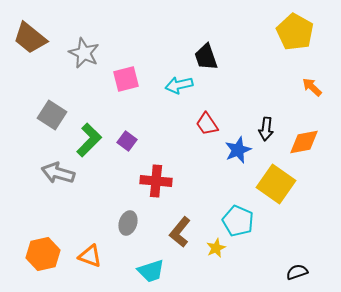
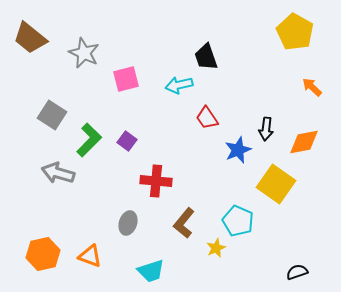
red trapezoid: moved 6 px up
brown L-shape: moved 4 px right, 9 px up
